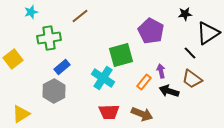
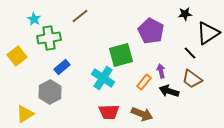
cyan star: moved 3 px right, 7 px down; rotated 24 degrees counterclockwise
yellow square: moved 4 px right, 3 px up
gray hexagon: moved 4 px left, 1 px down
yellow triangle: moved 4 px right
